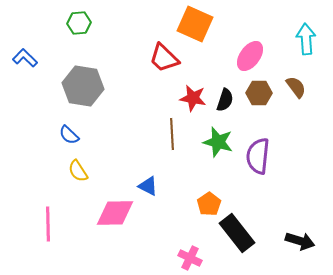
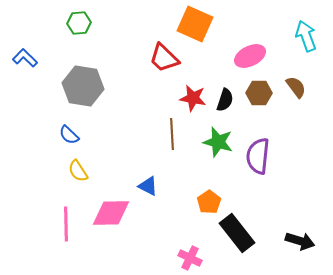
cyan arrow: moved 3 px up; rotated 16 degrees counterclockwise
pink ellipse: rotated 28 degrees clockwise
orange pentagon: moved 2 px up
pink diamond: moved 4 px left
pink line: moved 18 px right
